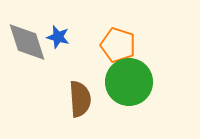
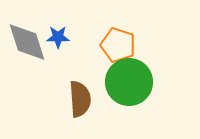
blue star: rotated 15 degrees counterclockwise
